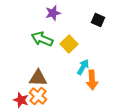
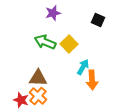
green arrow: moved 3 px right, 3 px down
